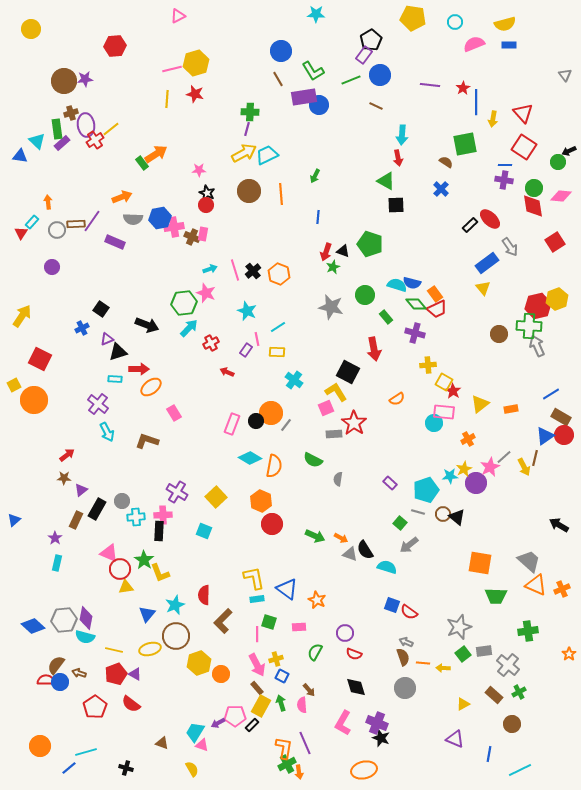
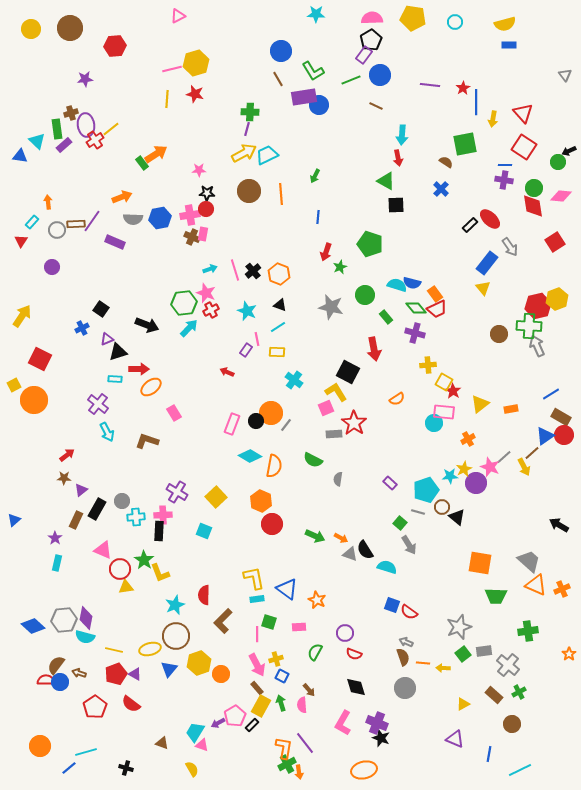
pink semicircle at (474, 44): moved 102 px left, 26 px up; rotated 20 degrees clockwise
brown circle at (64, 81): moved 6 px right, 53 px up
purple rectangle at (62, 143): moved 2 px right, 2 px down
black star at (207, 193): rotated 21 degrees counterclockwise
red circle at (206, 205): moved 4 px down
pink cross at (174, 227): moved 16 px right, 12 px up
red triangle at (21, 233): moved 8 px down
black triangle at (343, 251): moved 63 px left, 54 px down
blue rectangle at (487, 263): rotated 15 degrees counterclockwise
green star at (333, 267): moved 7 px right
green diamond at (416, 304): moved 4 px down
red cross at (211, 343): moved 33 px up
cyan diamond at (250, 458): moved 2 px up
brown line at (535, 458): moved 3 px left, 5 px up; rotated 35 degrees clockwise
pink star at (490, 467): rotated 24 degrees counterclockwise
brown circle at (443, 514): moved 1 px left, 7 px up
gray arrow at (409, 545): rotated 84 degrees counterclockwise
pink triangle at (109, 553): moved 6 px left, 3 px up
blue triangle at (147, 614): moved 22 px right, 55 px down
pink pentagon at (235, 716): rotated 30 degrees counterclockwise
purple line at (305, 743): rotated 15 degrees counterclockwise
